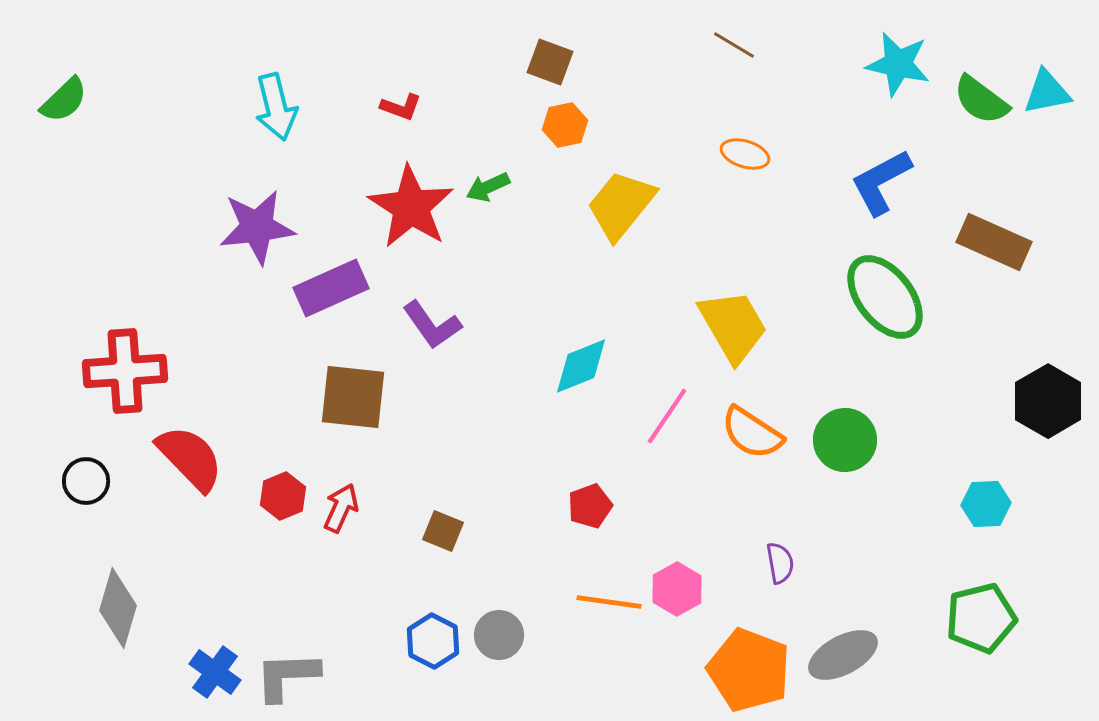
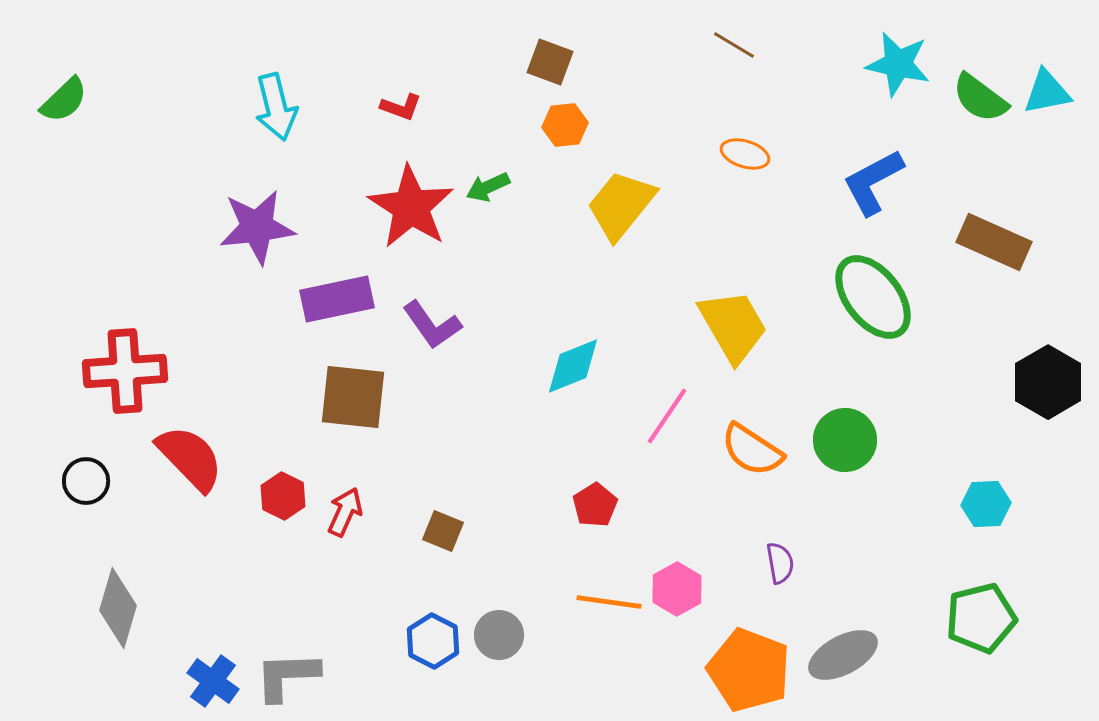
green semicircle at (981, 100): moved 1 px left, 2 px up
orange hexagon at (565, 125): rotated 6 degrees clockwise
blue L-shape at (881, 182): moved 8 px left
purple rectangle at (331, 288): moved 6 px right, 11 px down; rotated 12 degrees clockwise
green ellipse at (885, 297): moved 12 px left
cyan diamond at (581, 366): moved 8 px left
black hexagon at (1048, 401): moved 19 px up
orange semicircle at (752, 433): moved 17 px down
red hexagon at (283, 496): rotated 12 degrees counterclockwise
red pentagon at (590, 506): moved 5 px right, 1 px up; rotated 12 degrees counterclockwise
red arrow at (341, 508): moved 4 px right, 4 px down
blue cross at (215, 672): moved 2 px left, 9 px down
